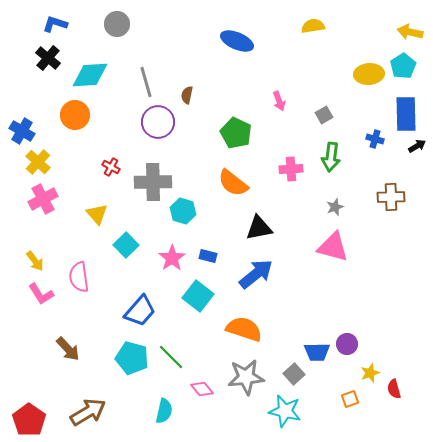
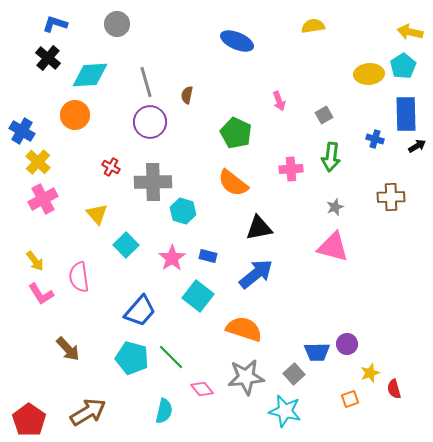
purple circle at (158, 122): moved 8 px left
